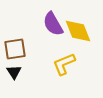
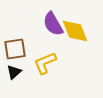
yellow diamond: moved 3 px left
yellow L-shape: moved 19 px left, 1 px up
black triangle: rotated 21 degrees clockwise
